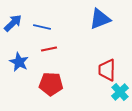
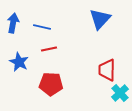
blue triangle: rotated 25 degrees counterclockwise
blue arrow: rotated 36 degrees counterclockwise
cyan cross: moved 1 px down
